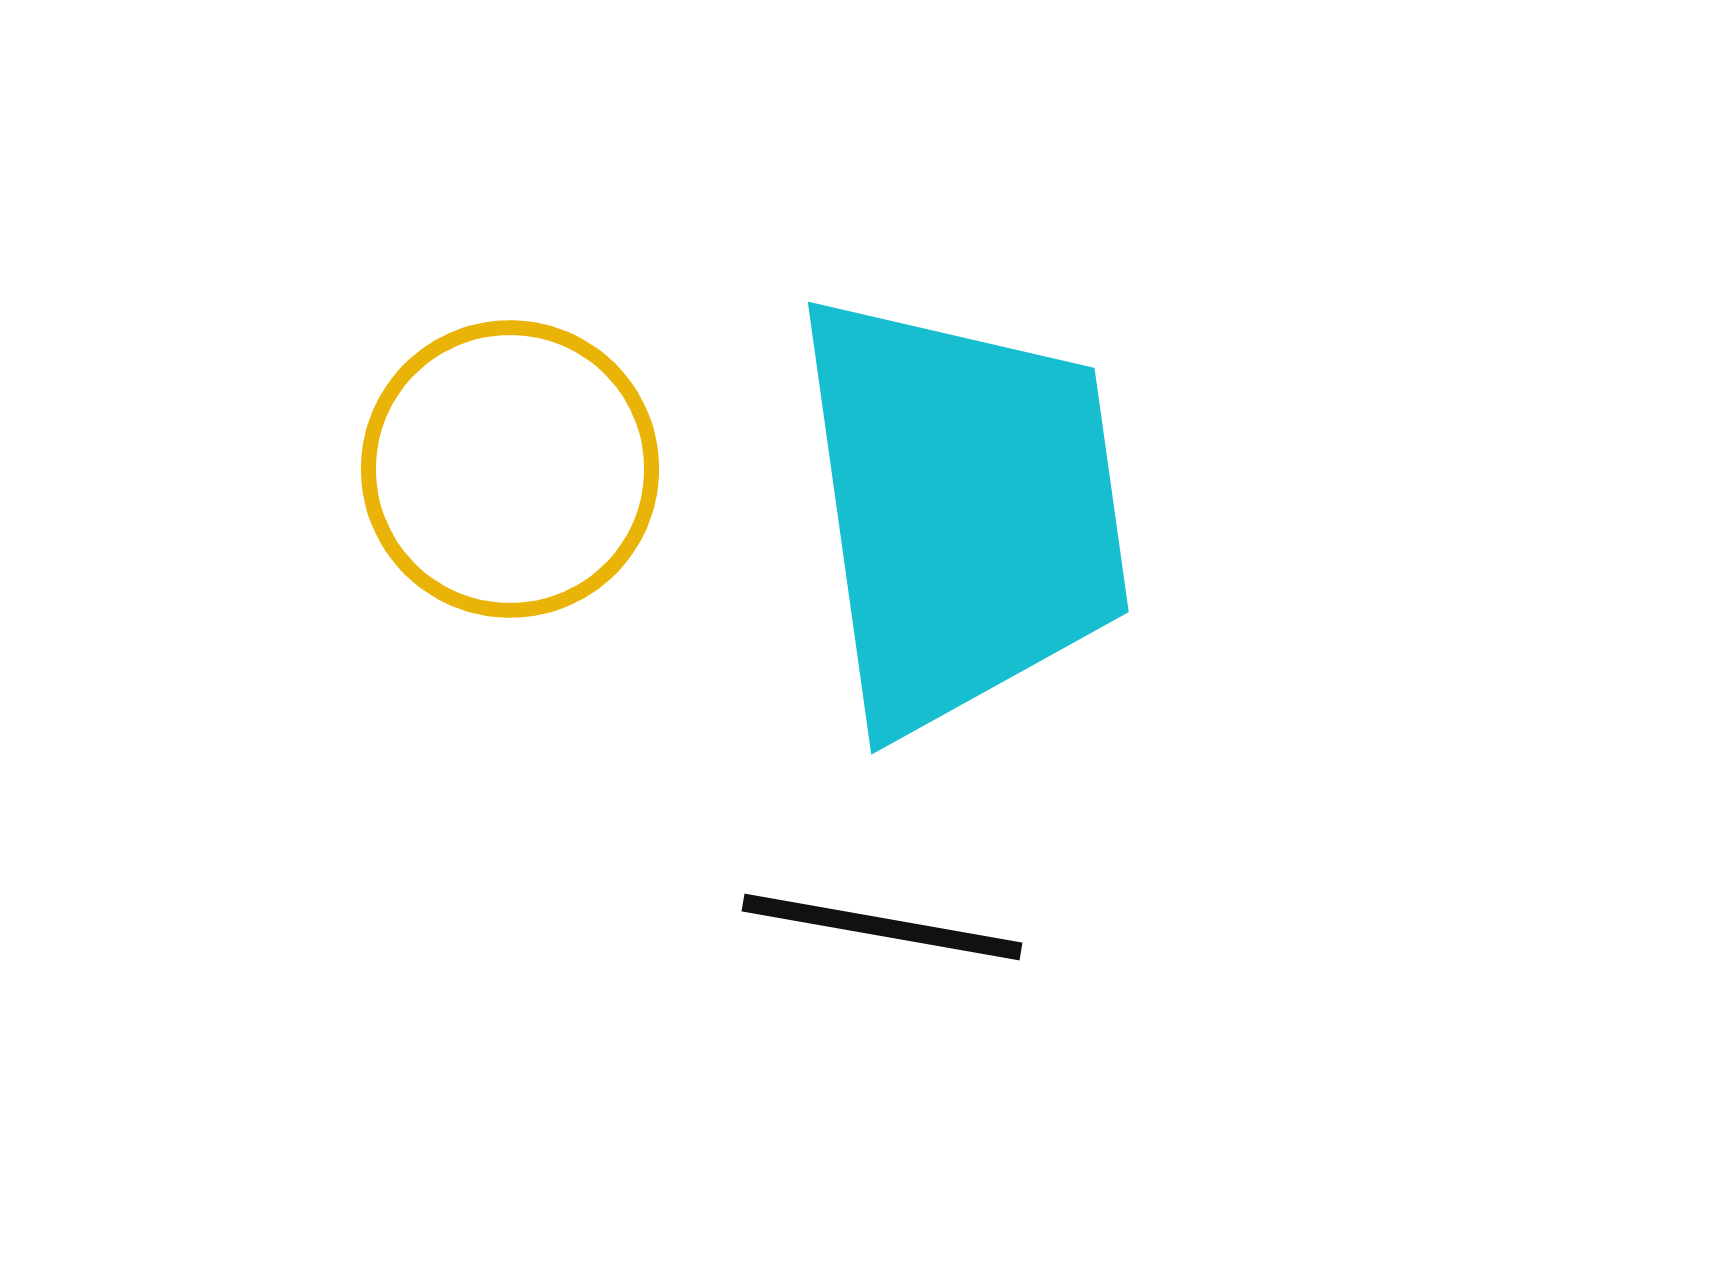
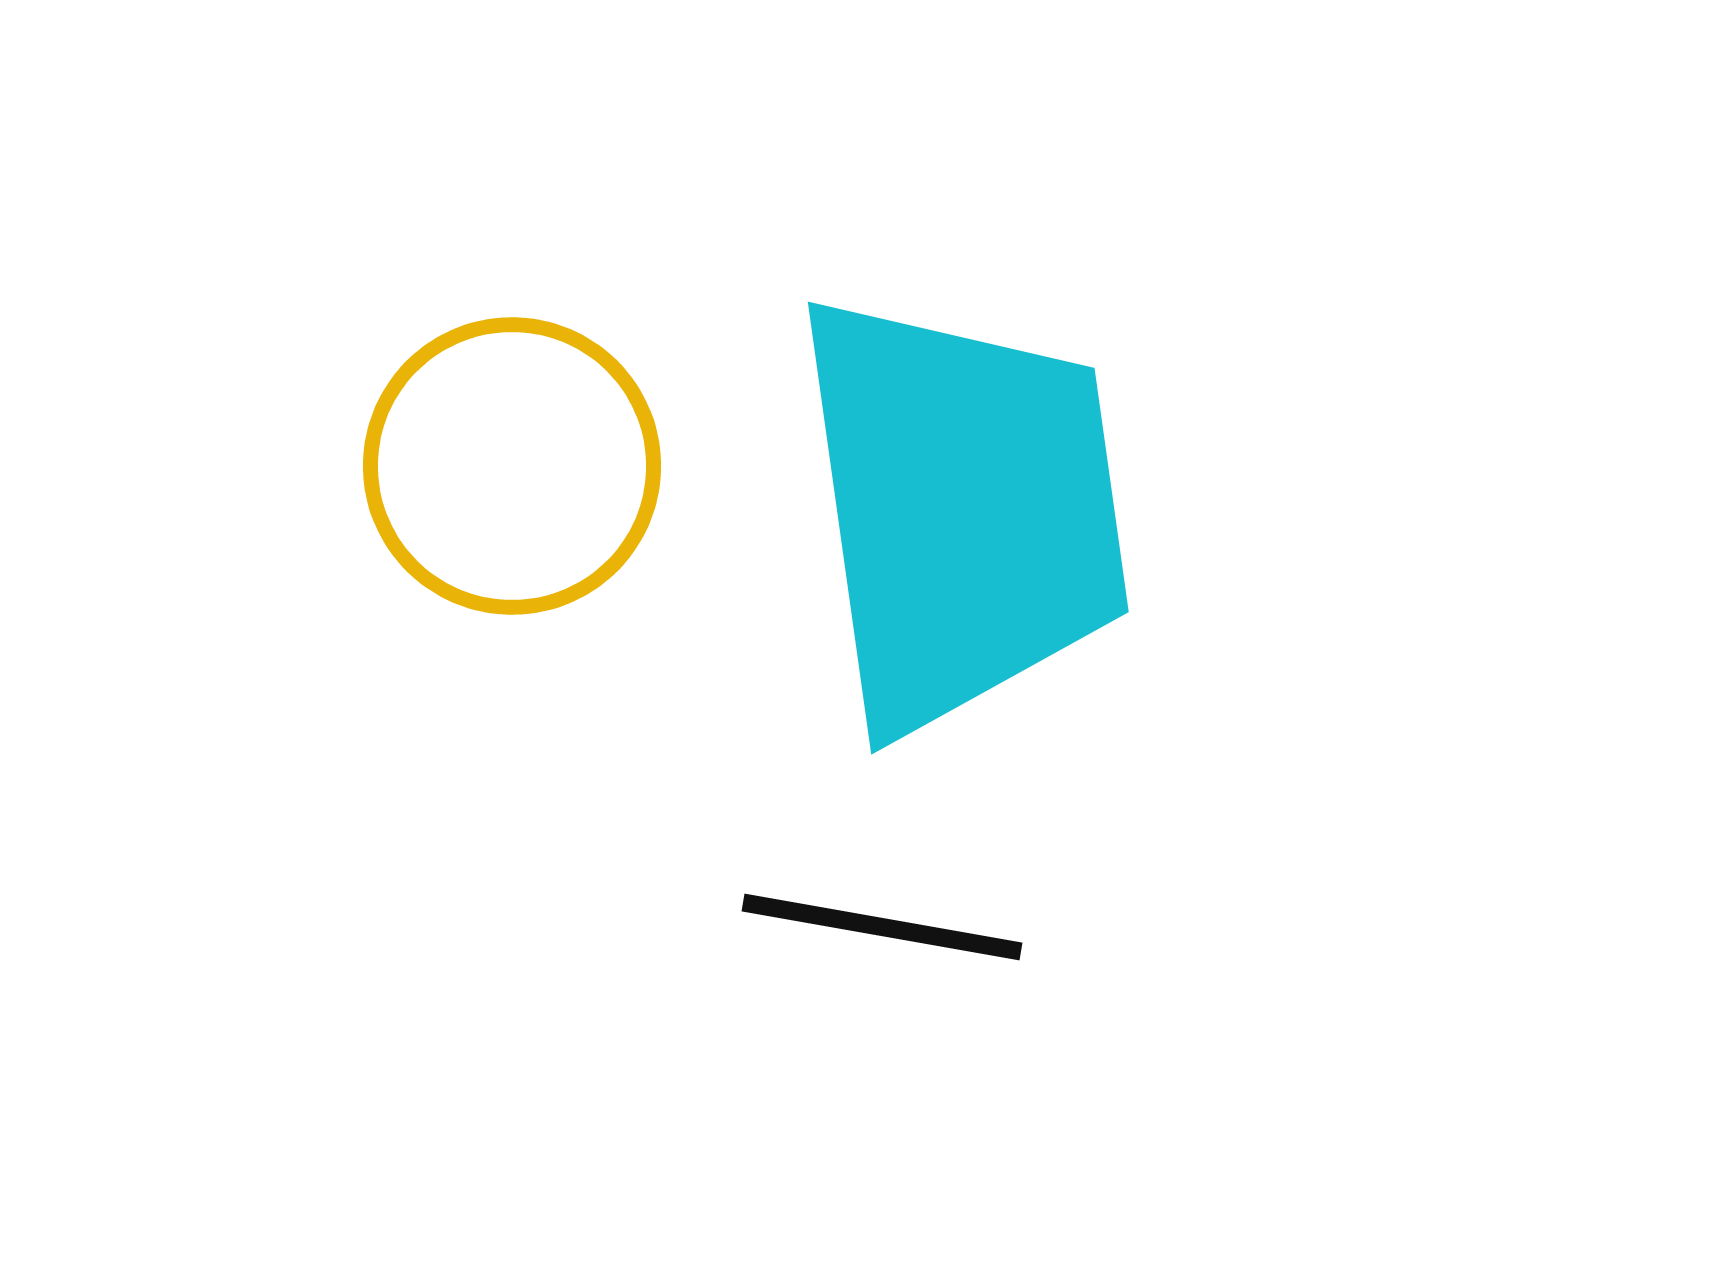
yellow circle: moved 2 px right, 3 px up
